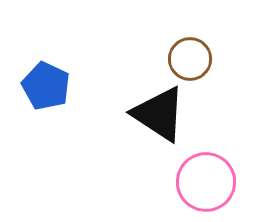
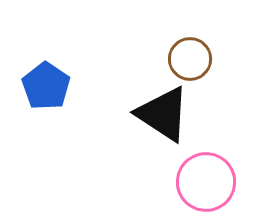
blue pentagon: rotated 9 degrees clockwise
black triangle: moved 4 px right
